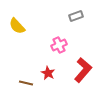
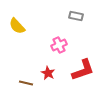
gray rectangle: rotated 32 degrees clockwise
red L-shape: rotated 30 degrees clockwise
